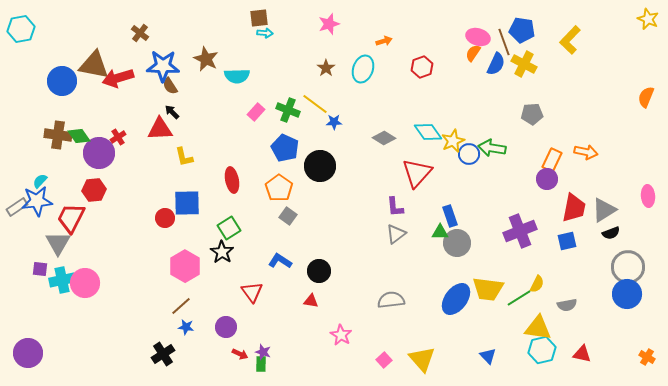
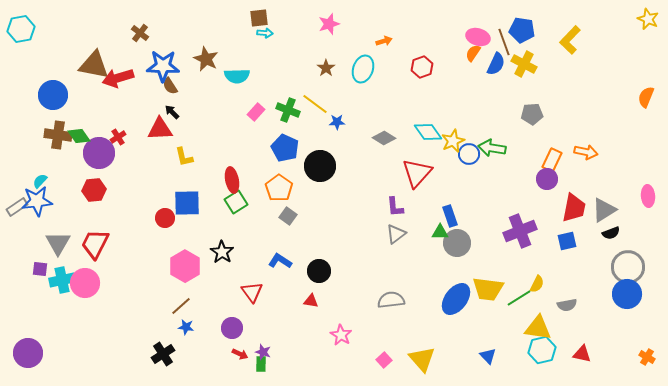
blue circle at (62, 81): moved 9 px left, 14 px down
blue star at (334, 122): moved 3 px right
red trapezoid at (71, 218): moved 24 px right, 26 px down
green square at (229, 228): moved 7 px right, 26 px up
purple circle at (226, 327): moved 6 px right, 1 px down
